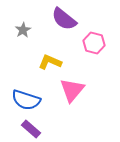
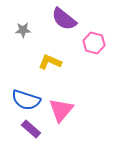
gray star: rotated 28 degrees clockwise
pink triangle: moved 11 px left, 20 px down
